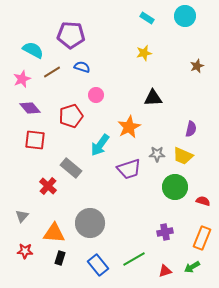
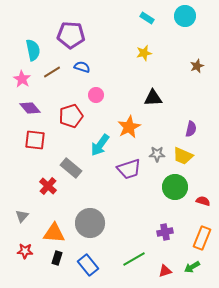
cyan semicircle: rotated 50 degrees clockwise
pink star: rotated 18 degrees counterclockwise
black rectangle: moved 3 px left
blue rectangle: moved 10 px left
